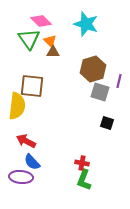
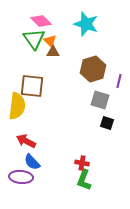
green triangle: moved 5 px right
gray square: moved 8 px down
